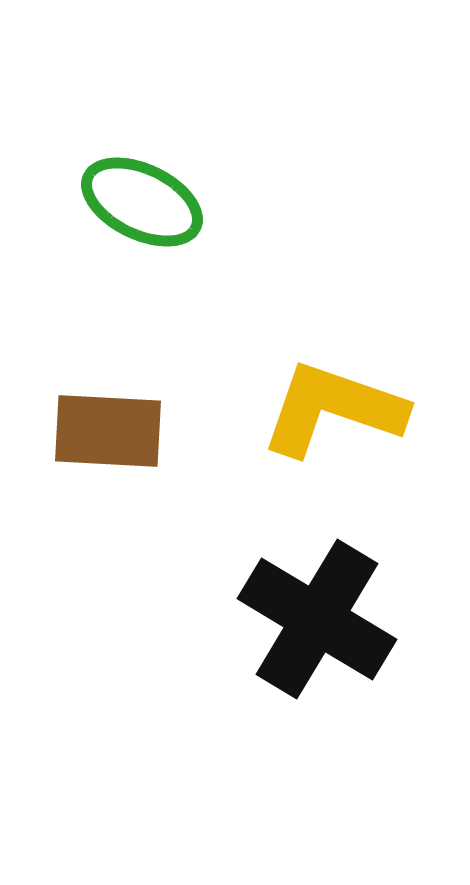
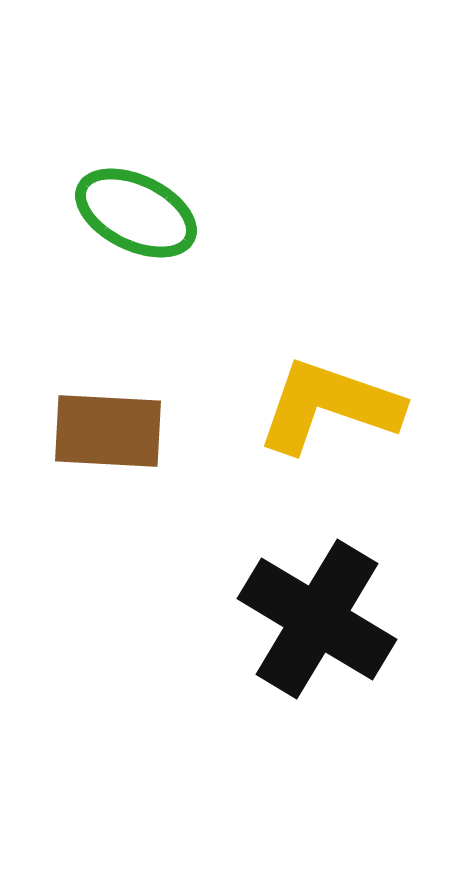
green ellipse: moved 6 px left, 11 px down
yellow L-shape: moved 4 px left, 3 px up
